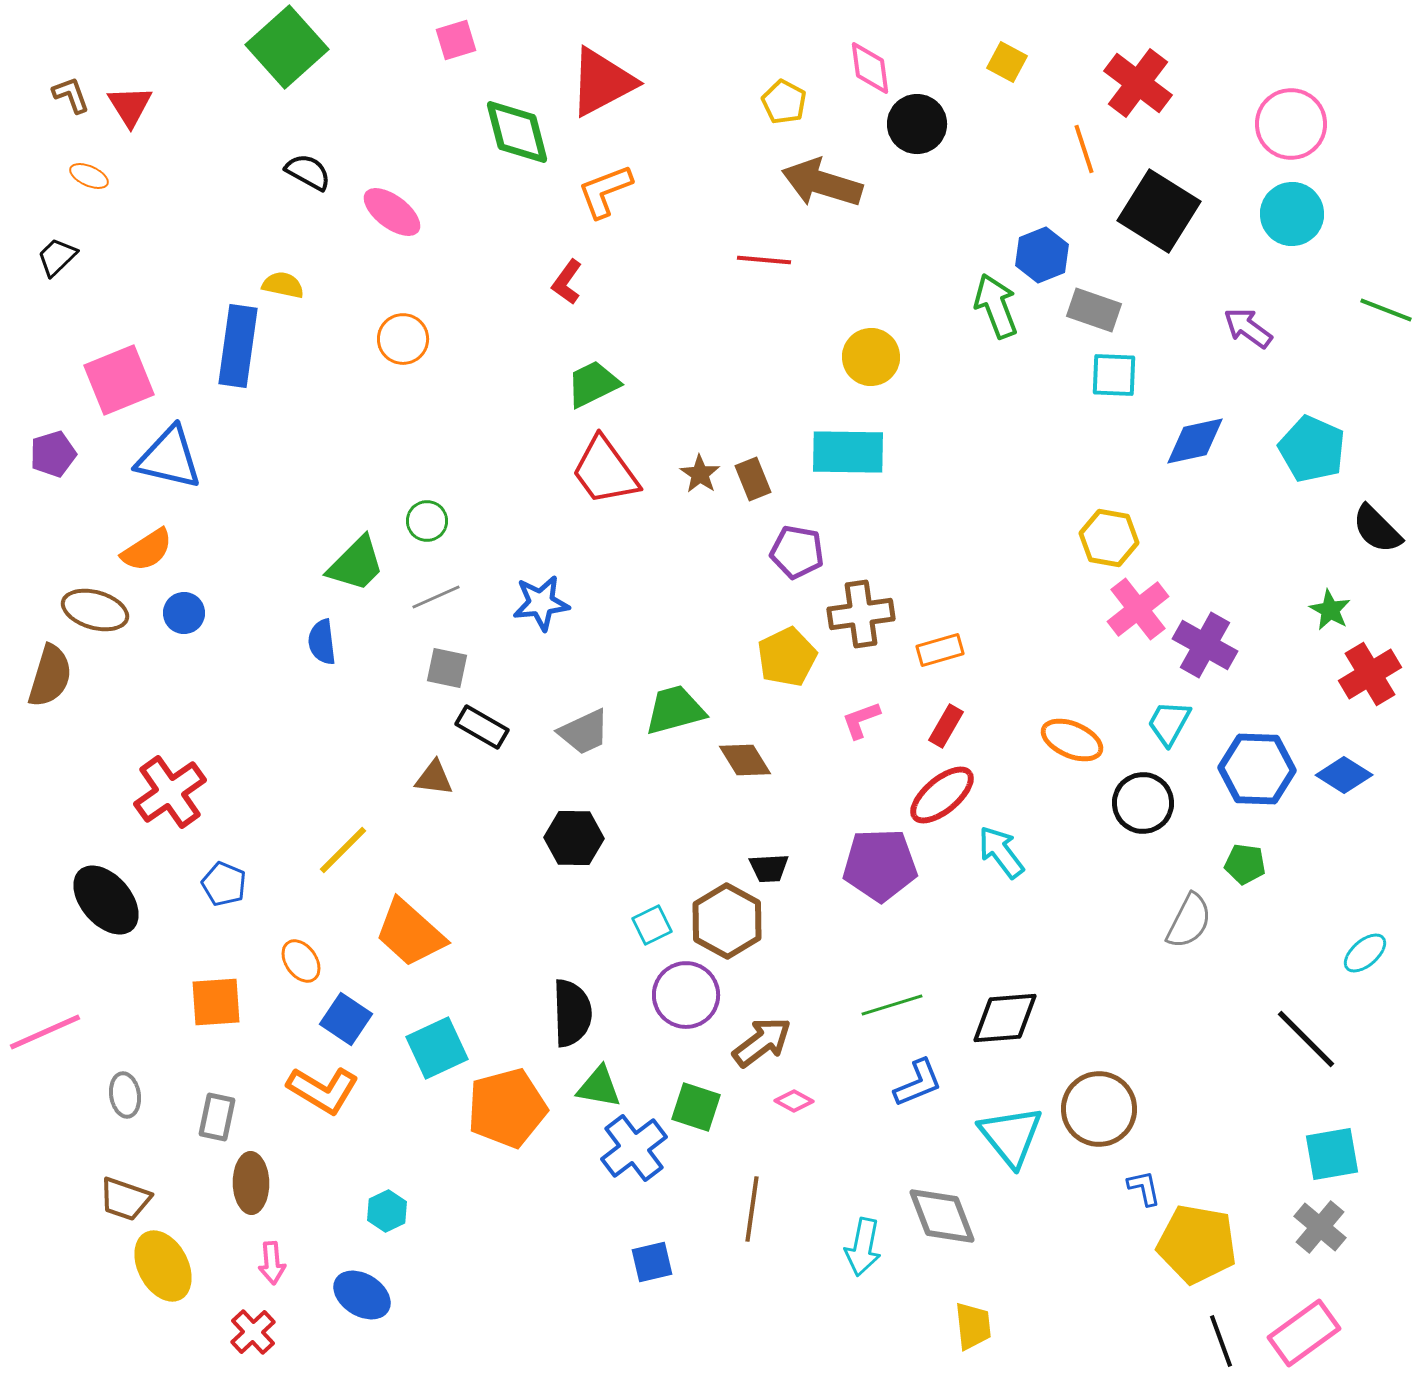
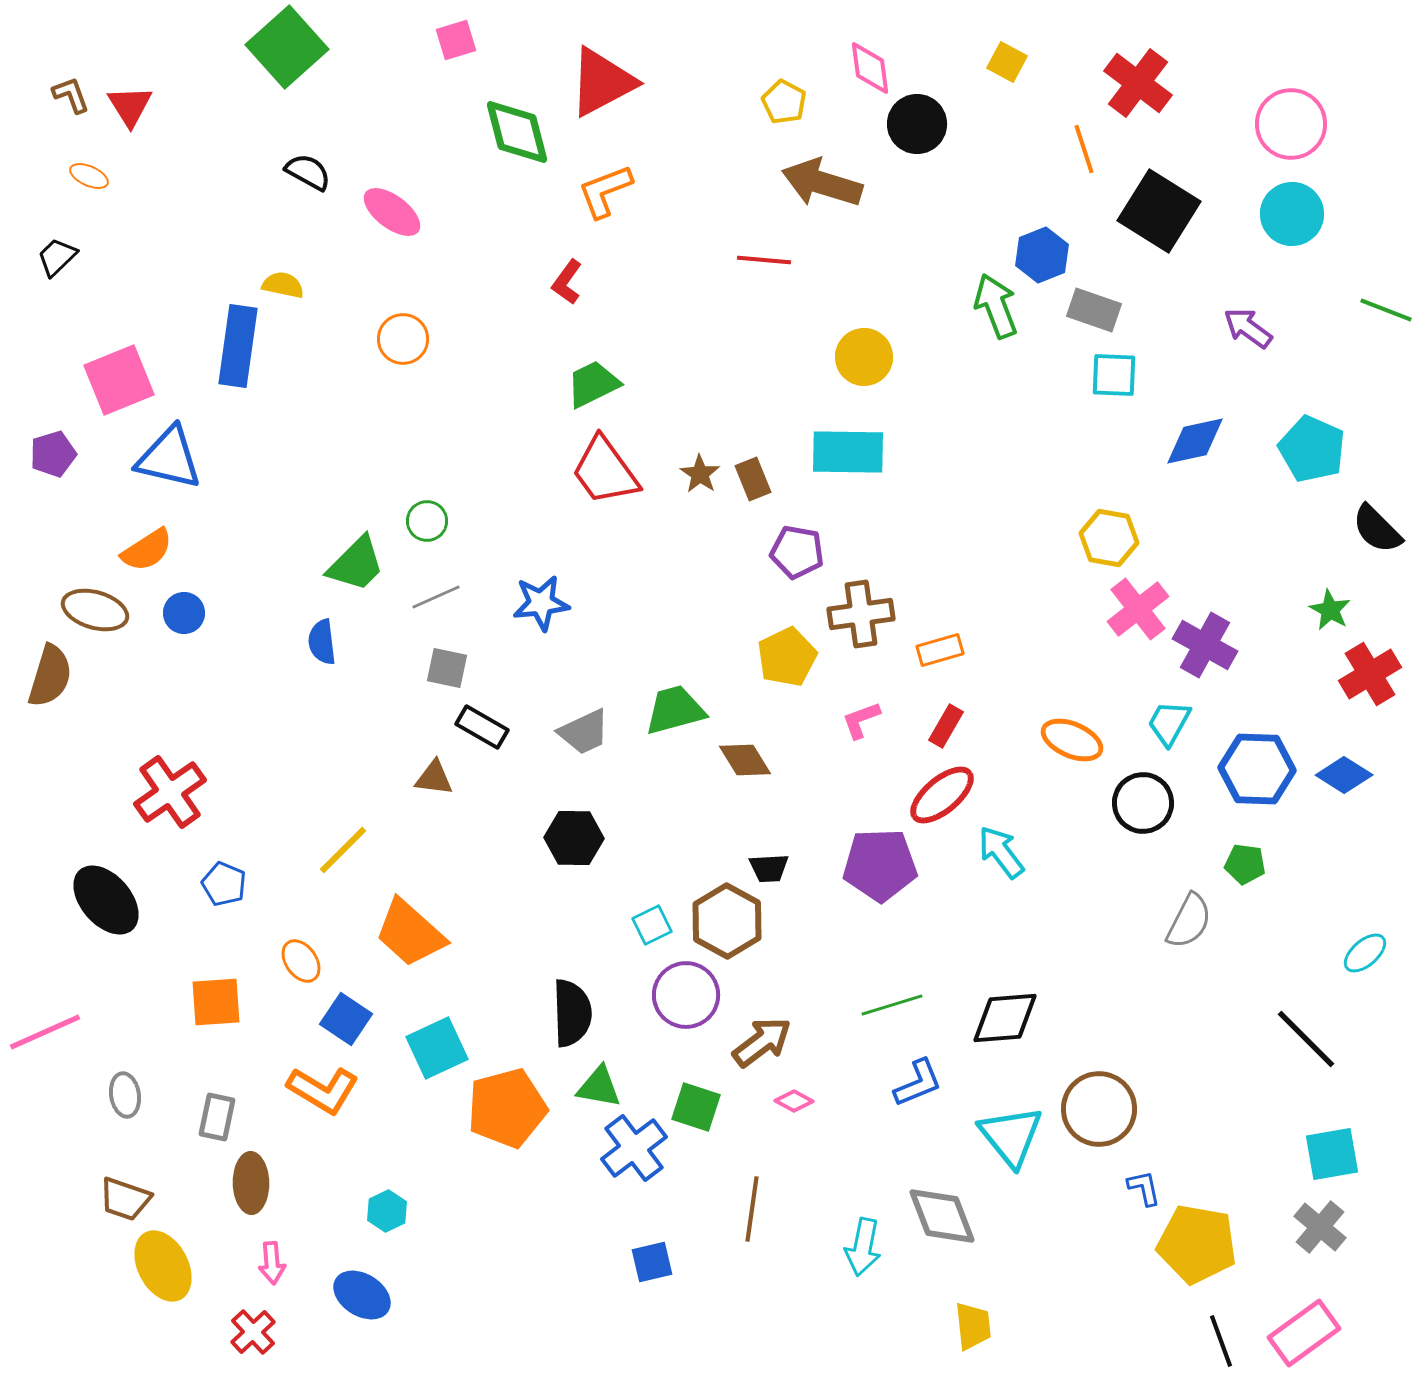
yellow circle at (871, 357): moved 7 px left
